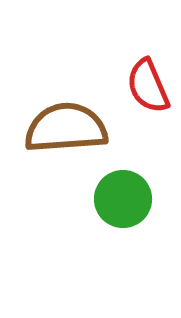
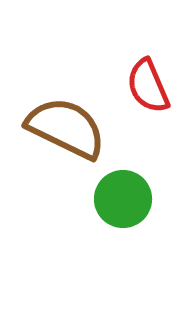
brown semicircle: rotated 30 degrees clockwise
